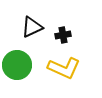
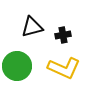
black triangle: rotated 10 degrees clockwise
green circle: moved 1 px down
